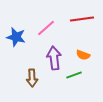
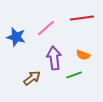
red line: moved 1 px up
brown arrow: rotated 126 degrees counterclockwise
